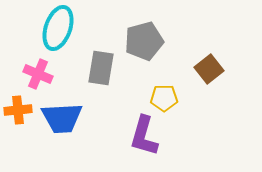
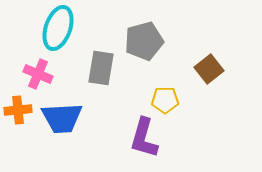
yellow pentagon: moved 1 px right, 2 px down
purple L-shape: moved 2 px down
